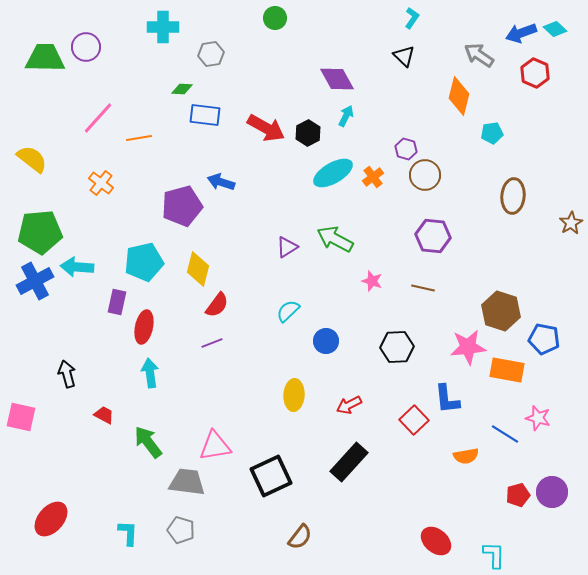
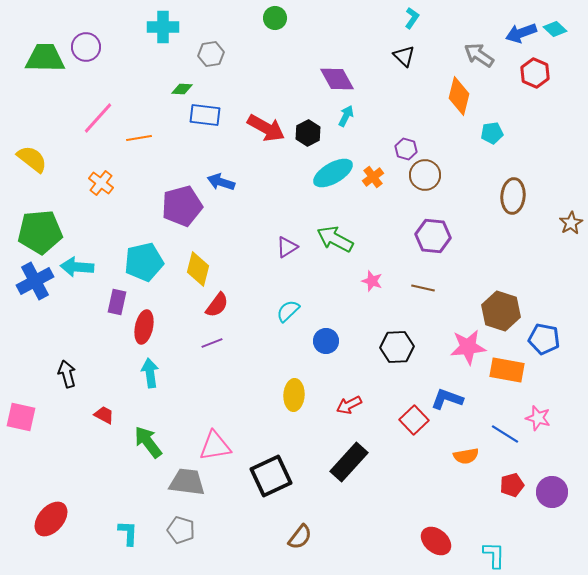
blue L-shape at (447, 399): rotated 116 degrees clockwise
red pentagon at (518, 495): moved 6 px left, 10 px up
